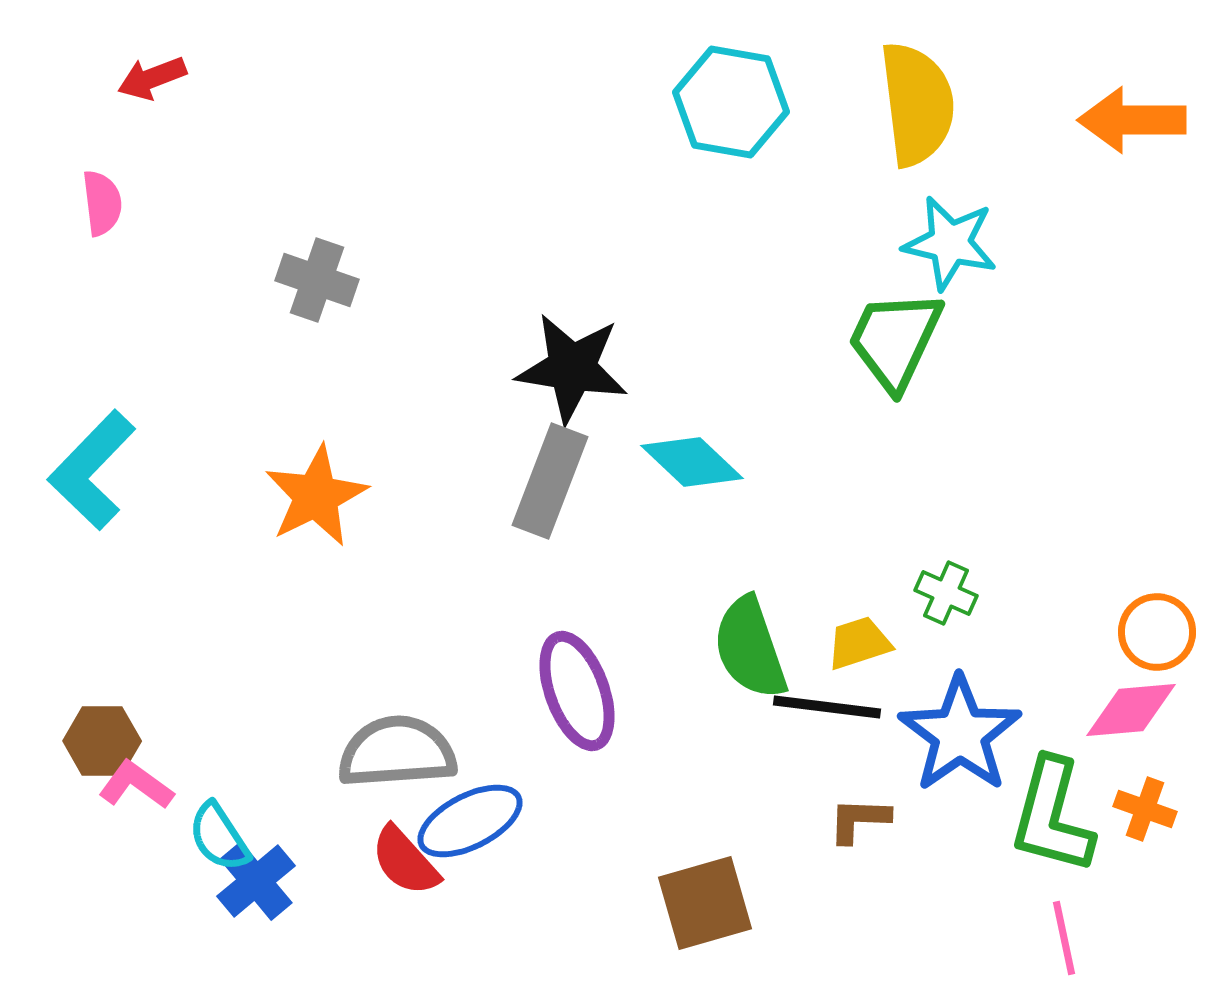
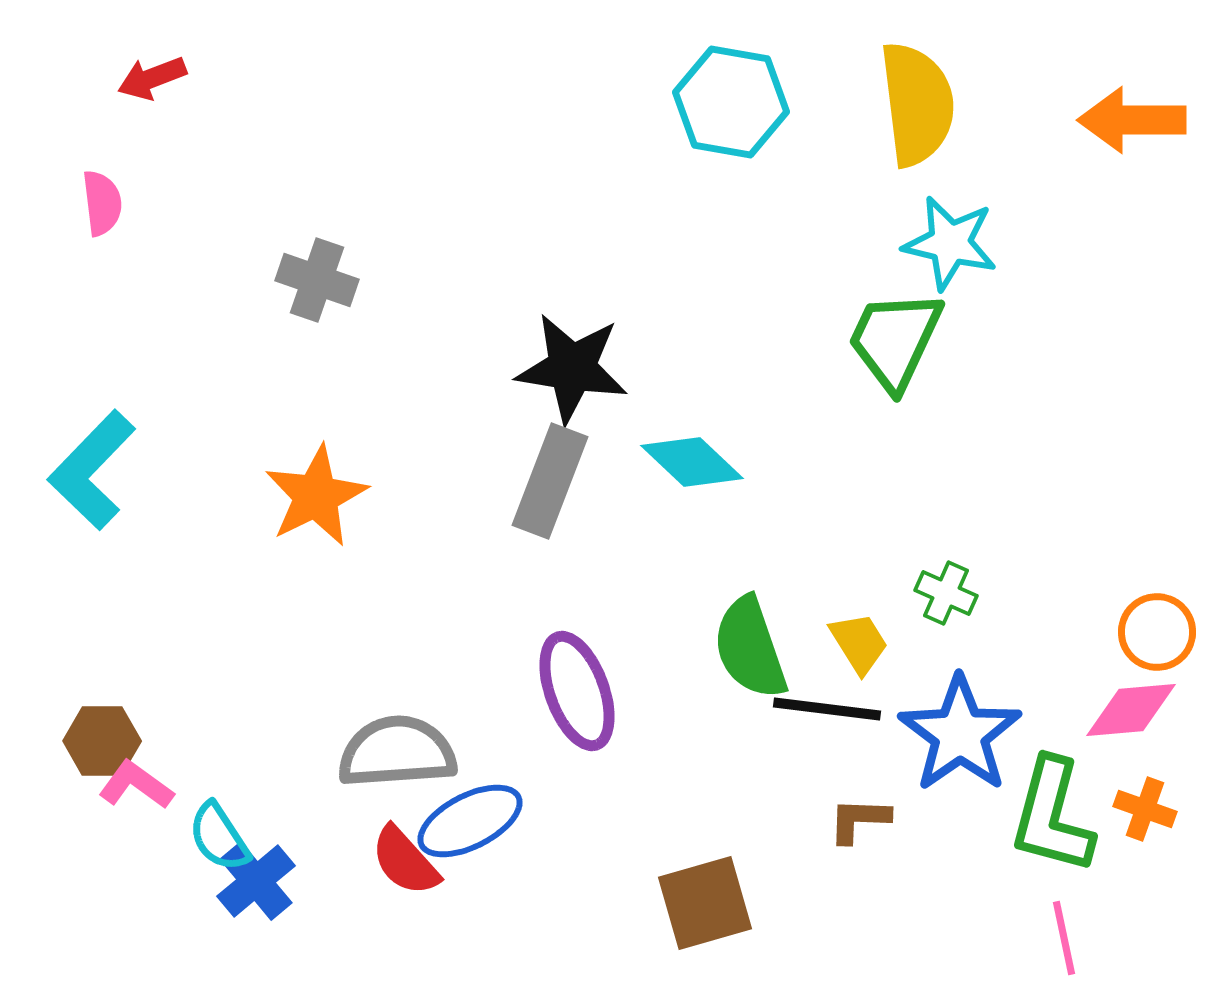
yellow trapezoid: rotated 76 degrees clockwise
black line: moved 2 px down
